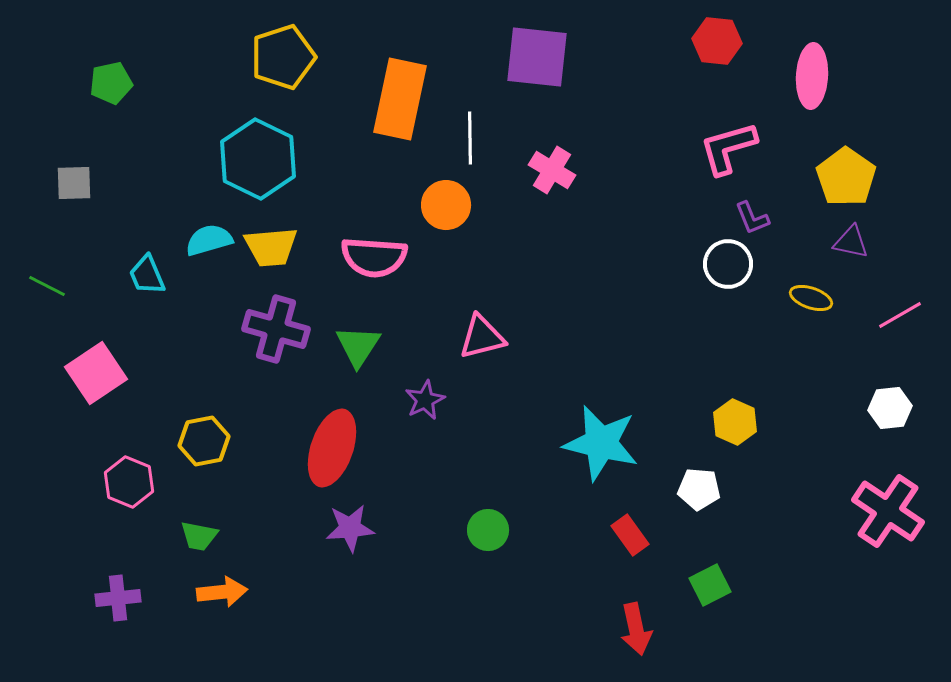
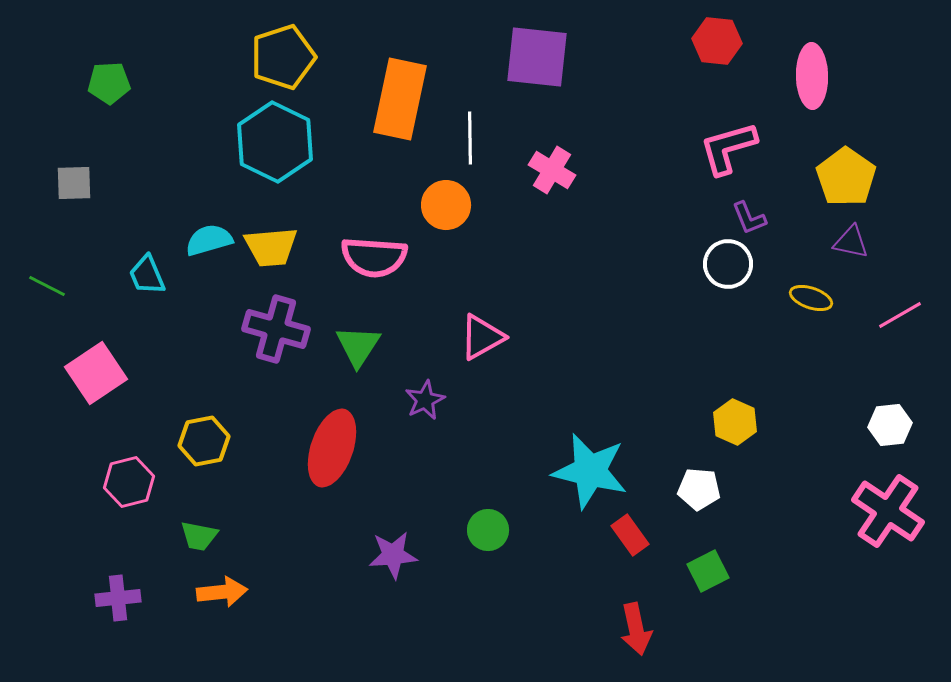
pink ellipse at (812, 76): rotated 4 degrees counterclockwise
green pentagon at (111, 83): moved 2 px left; rotated 9 degrees clockwise
cyan hexagon at (258, 159): moved 17 px right, 17 px up
purple L-shape at (752, 218): moved 3 px left
pink triangle at (482, 337): rotated 15 degrees counterclockwise
white hexagon at (890, 408): moved 17 px down
cyan star at (601, 443): moved 11 px left, 28 px down
pink hexagon at (129, 482): rotated 24 degrees clockwise
purple star at (350, 528): moved 43 px right, 27 px down
green square at (710, 585): moved 2 px left, 14 px up
